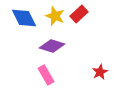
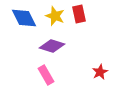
red rectangle: rotated 60 degrees counterclockwise
